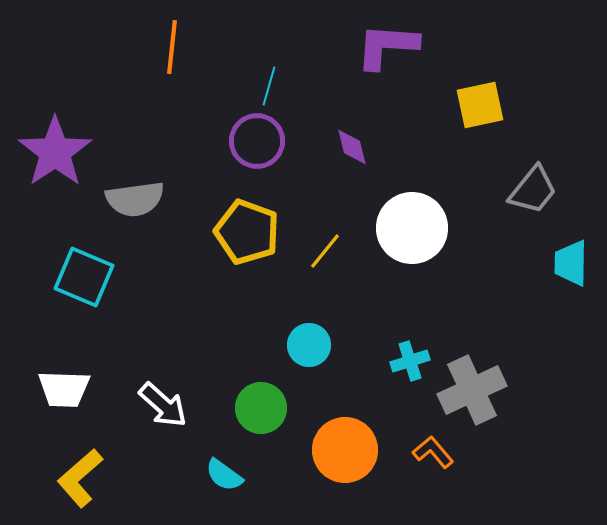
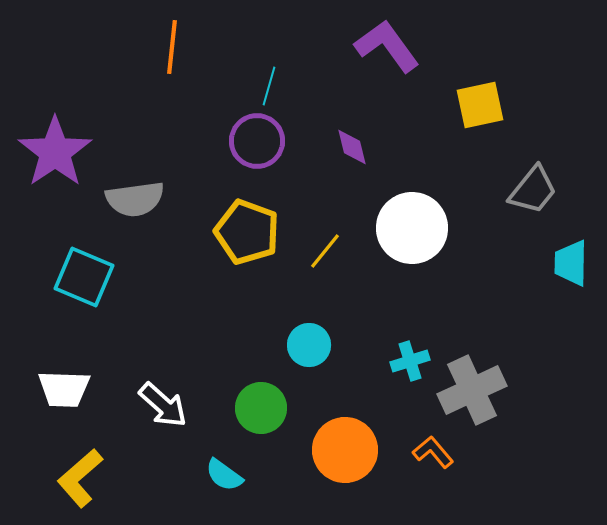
purple L-shape: rotated 50 degrees clockwise
